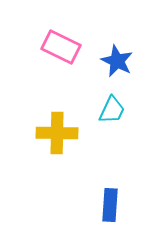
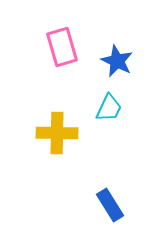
pink rectangle: moved 1 px right; rotated 48 degrees clockwise
cyan trapezoid: moved 3 px left, 2 px up
blue rectangle: rotated 36 degrees counterclockwise
